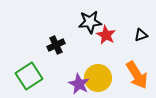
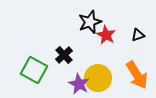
black star: rotated 15 degrees counterclockwise
black triangle: moved 3 px left
black cross: moved 8 px right, 10 px down; rotated 18 degrees counterclockwise
green square: moved 5 px right, 6 px up; rotated 28 degrees counterclockwise
